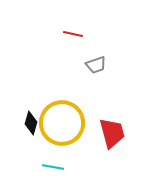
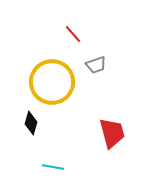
red line: rotated 36 degrees clockwise
yellow circle: moved 10 px left, 41 px up
